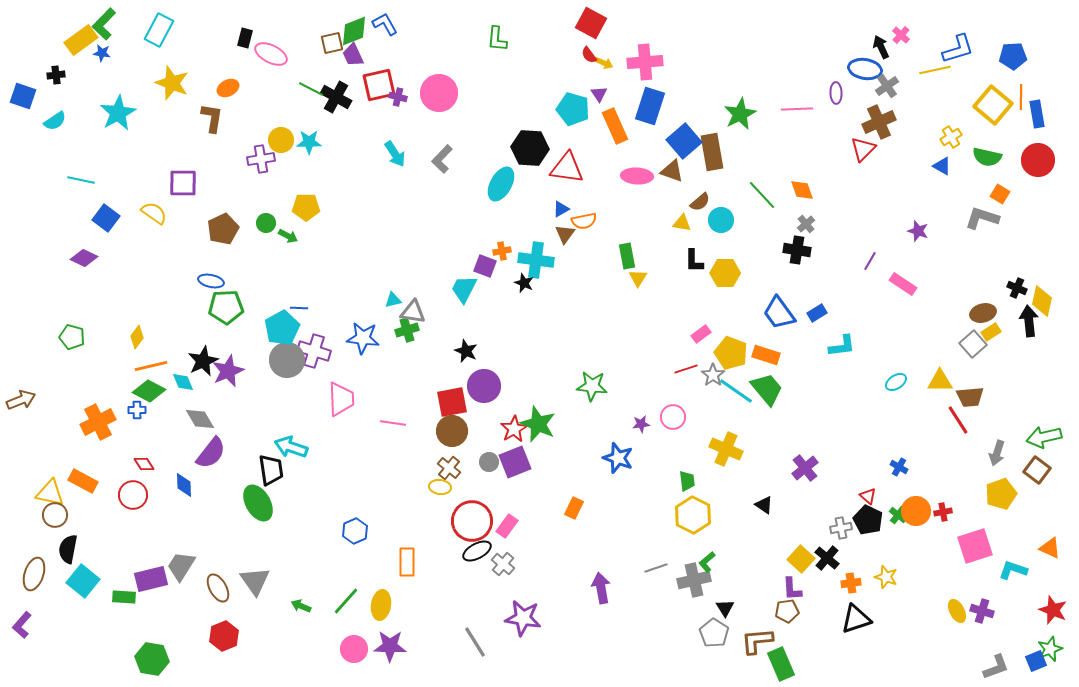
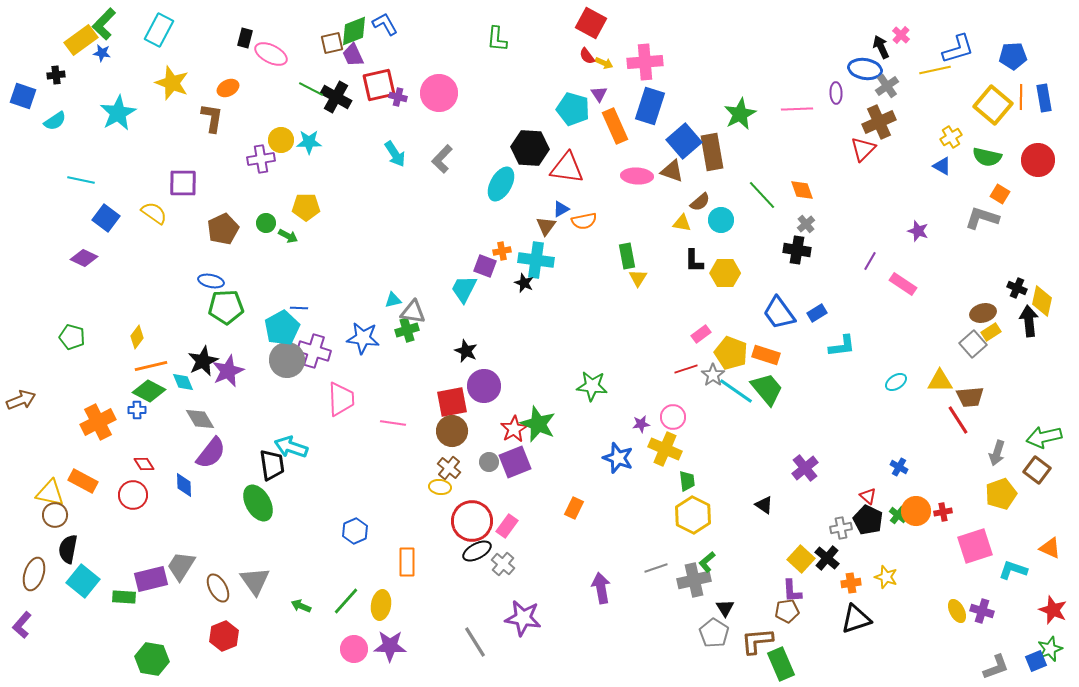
red semicircle at (589, 55): moved 2 px left, 1 px down
blue rectangle at (1037, 114): moved 7 px right, 16 px up
brown triangle at (565, 234): moved 19 px left, 8 px up
yellow cross at (726, 449): moved 61 px left
black trapezoid at (271, 470): moved 1 px right, 5 px up
purple L-shape at (792, 589): moved 2 px down
